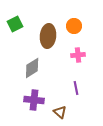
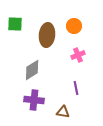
green square: rotated 28 degrees clockwise
brown ellipse: moved 1 px left, 1 px up
pink cross: rotated 16 degrees counterclockwise
gray diamond: moved 2 px down
brown triangle: moved 3 px right; rotated 32 degrees counterclockwise
